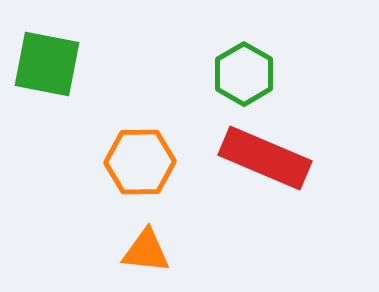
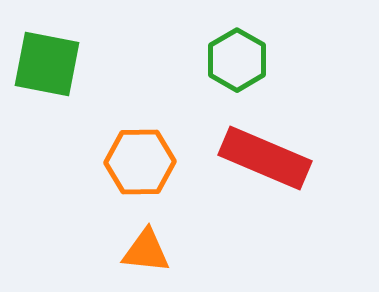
green hexagon: moved 7 px left, 14 px up
